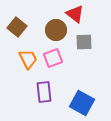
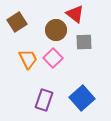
brown square: moved 5 px up; rotated 18 degrees clockwise
pink square: rotated 24 degrees counterclockwise
purple rectangle: moved 8 px down; rotated 25 degrees clockwise
blue square: moved 5 px up; rotated 20 degrees clockwise
